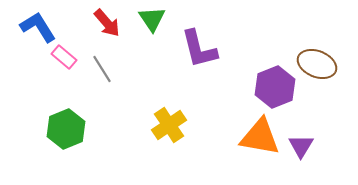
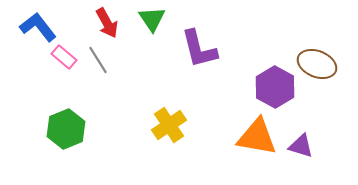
red arrow: rotated 12 degrees clockwise
blue L-shape: rotated 6 degrees counterclockwise
gray line: moved 4 px left, 9 px up
purple hexagon: rotated 9 degrees counterclockwise
orange triangle: moved 3 px left
purple triangle: rotated 44 degrees counterclockwise
